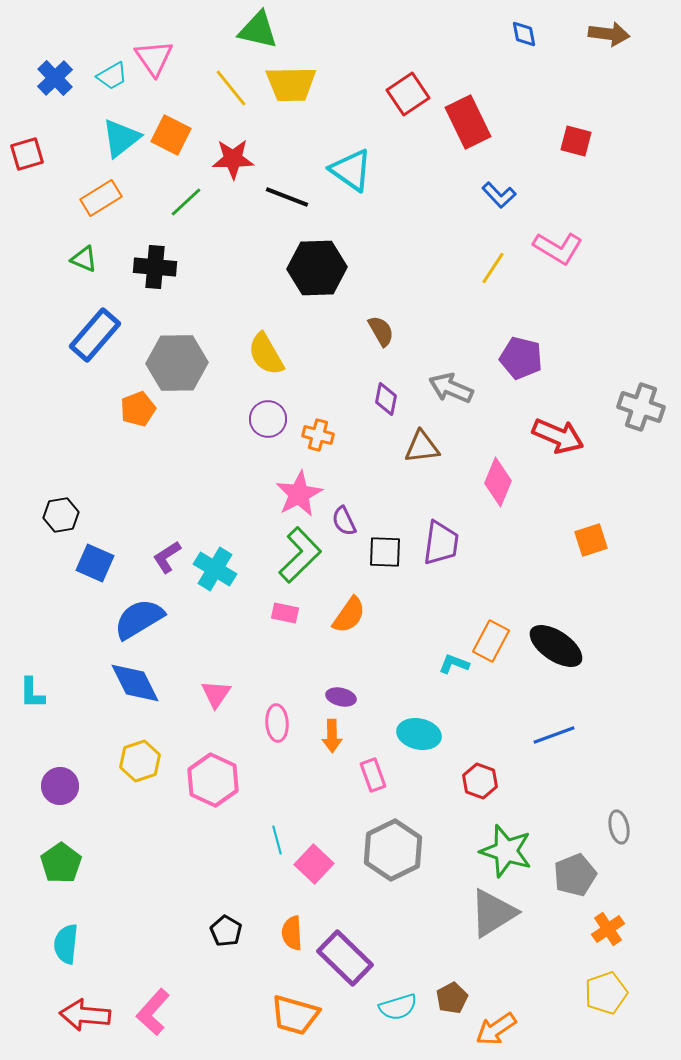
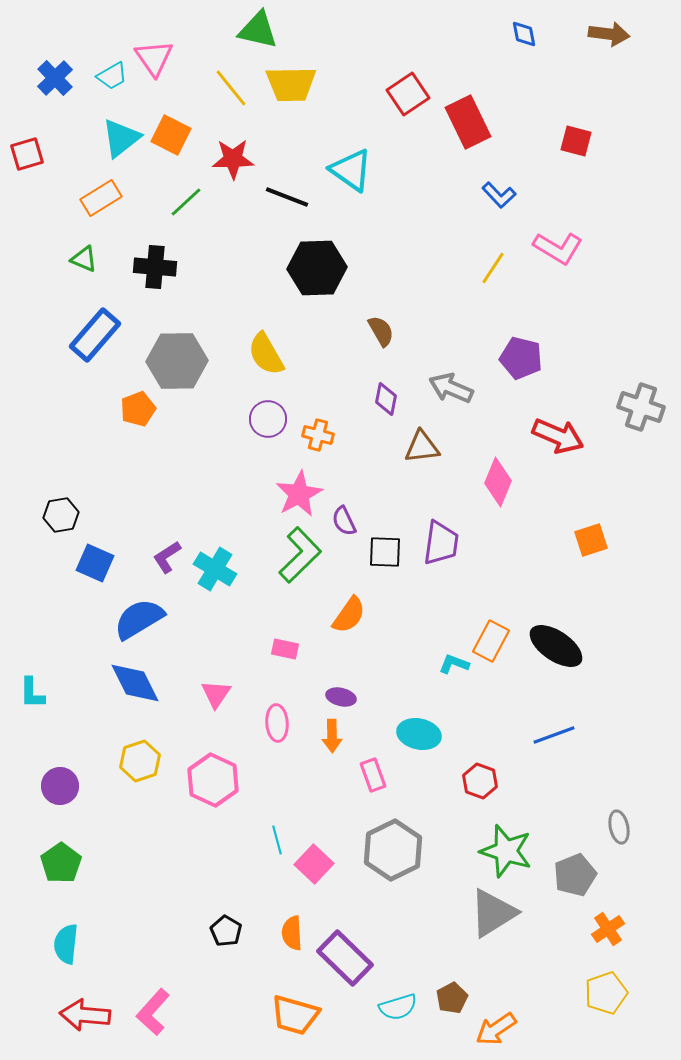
gray hexagon at (177, 363): moved 2 px up
pink rectangle at (285, 613): moved 36 px down
